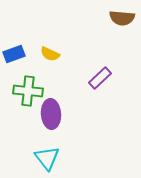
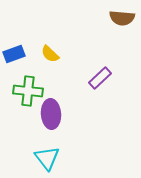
yellow semicircle: rotated 18 degrees clockwise
